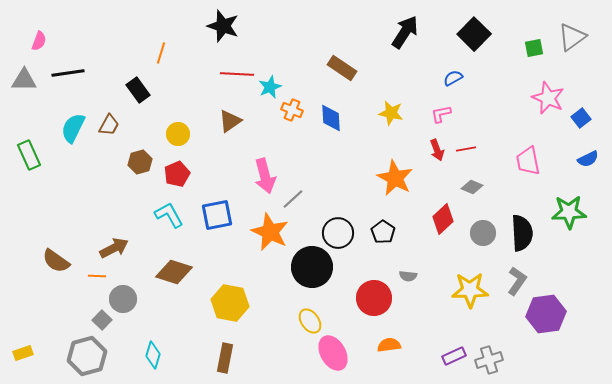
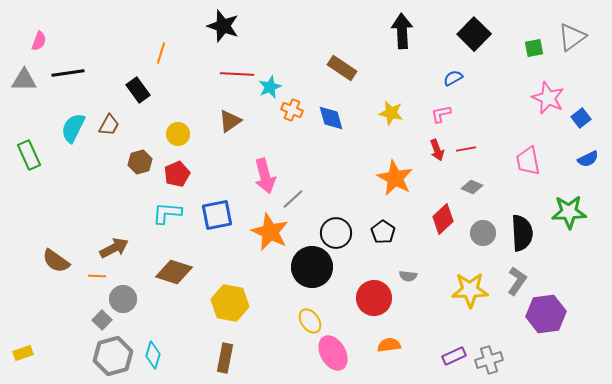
black arrow at (405, 32): moved 3 px left, 1 px up; rotated 36 degrees counterclockwise
blue diamond at (331, 118): rotated 12 degrees counterclockwise
cyan L-shape at (169, 215): moved 2 px left, 2 px up; rotated 56 degrees counterclockwise
black circle at (338, 233): moved 2 px left
gray hexagon at (87, 356): moved 26 px right
